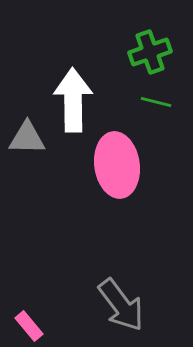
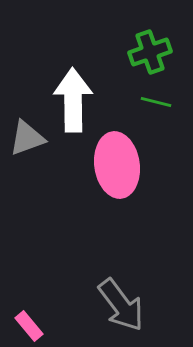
gray triangle: rotated 21 degrees counterclockwise
